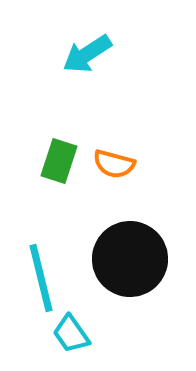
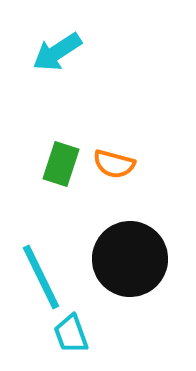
cyan arrow: moved 30 px left, 2 px up
green rectangle: moved 2 px right, 3 px down
cyan line: moved 1 px up; rotated 12 degrees counterclockwise
cyan trapezoid: rotated 15 degrees clockwise
